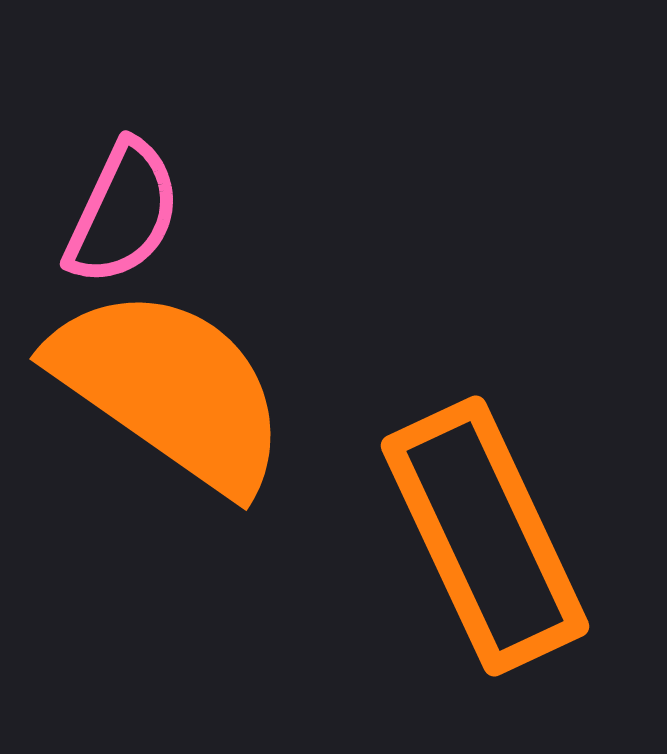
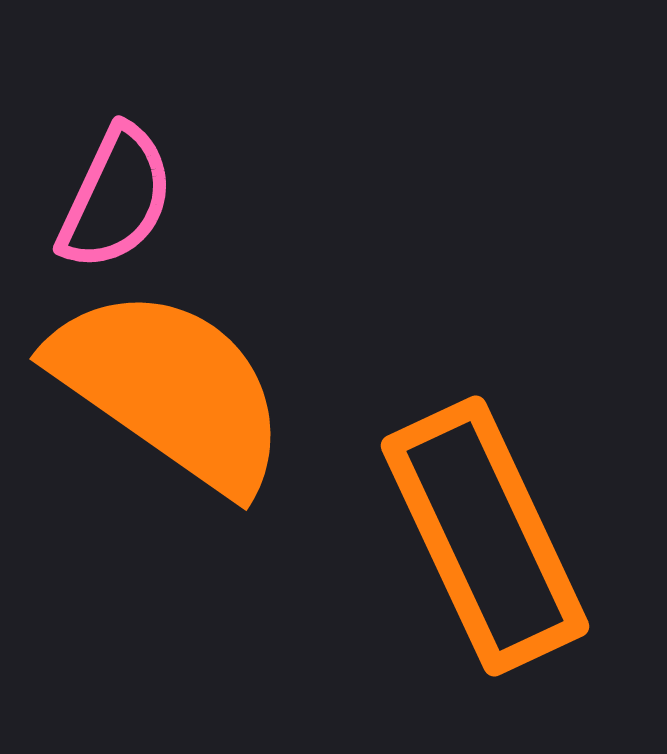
pink semicircle: moved 7 px left, 15 px up
